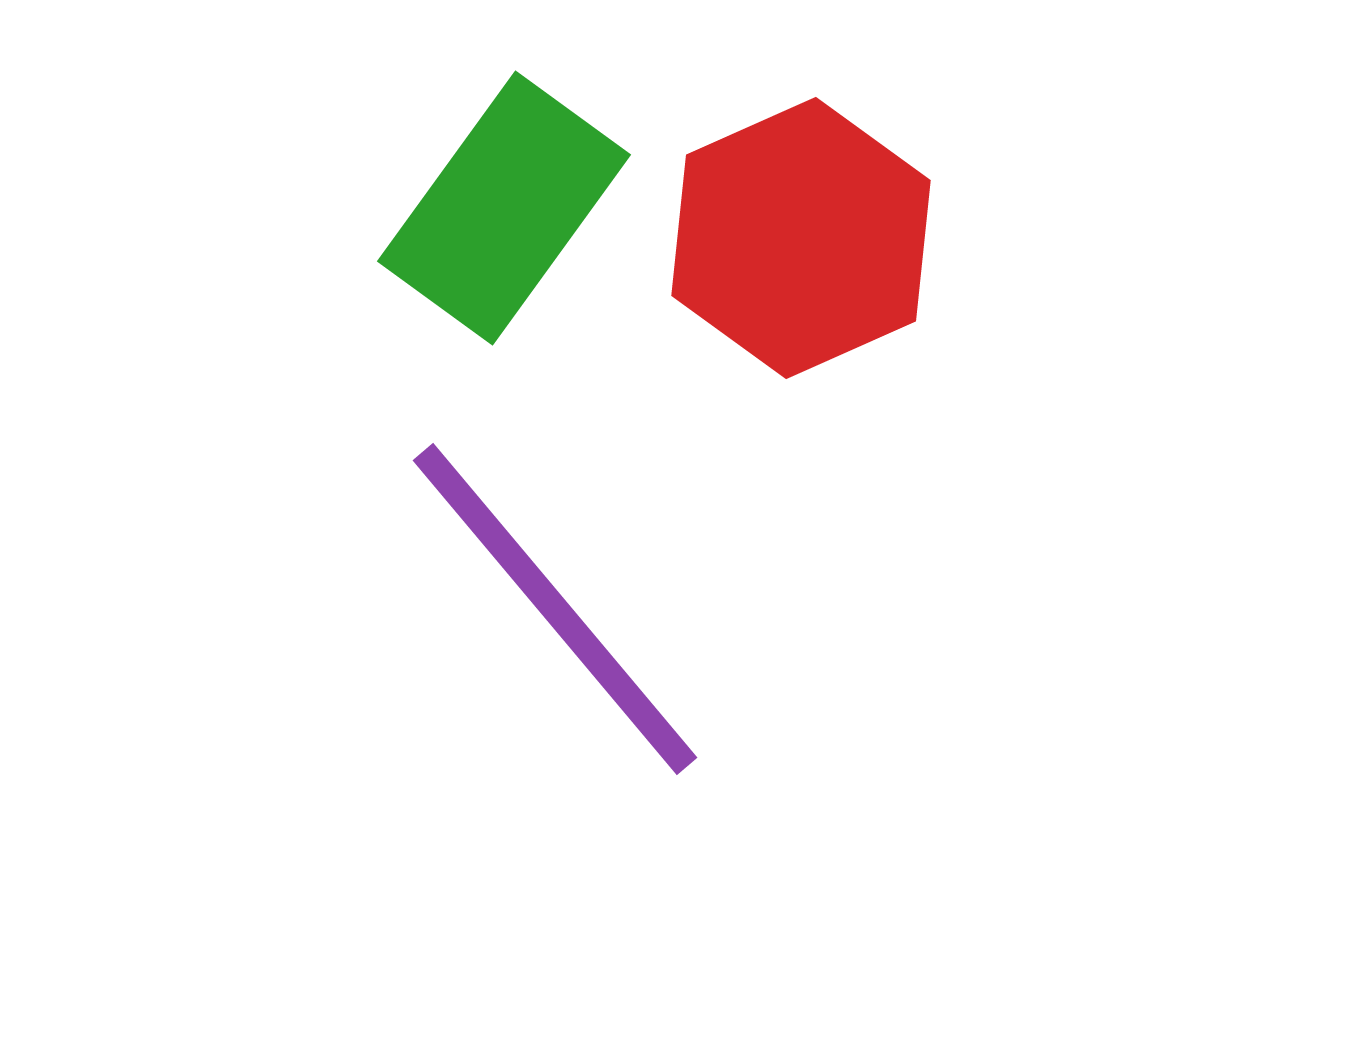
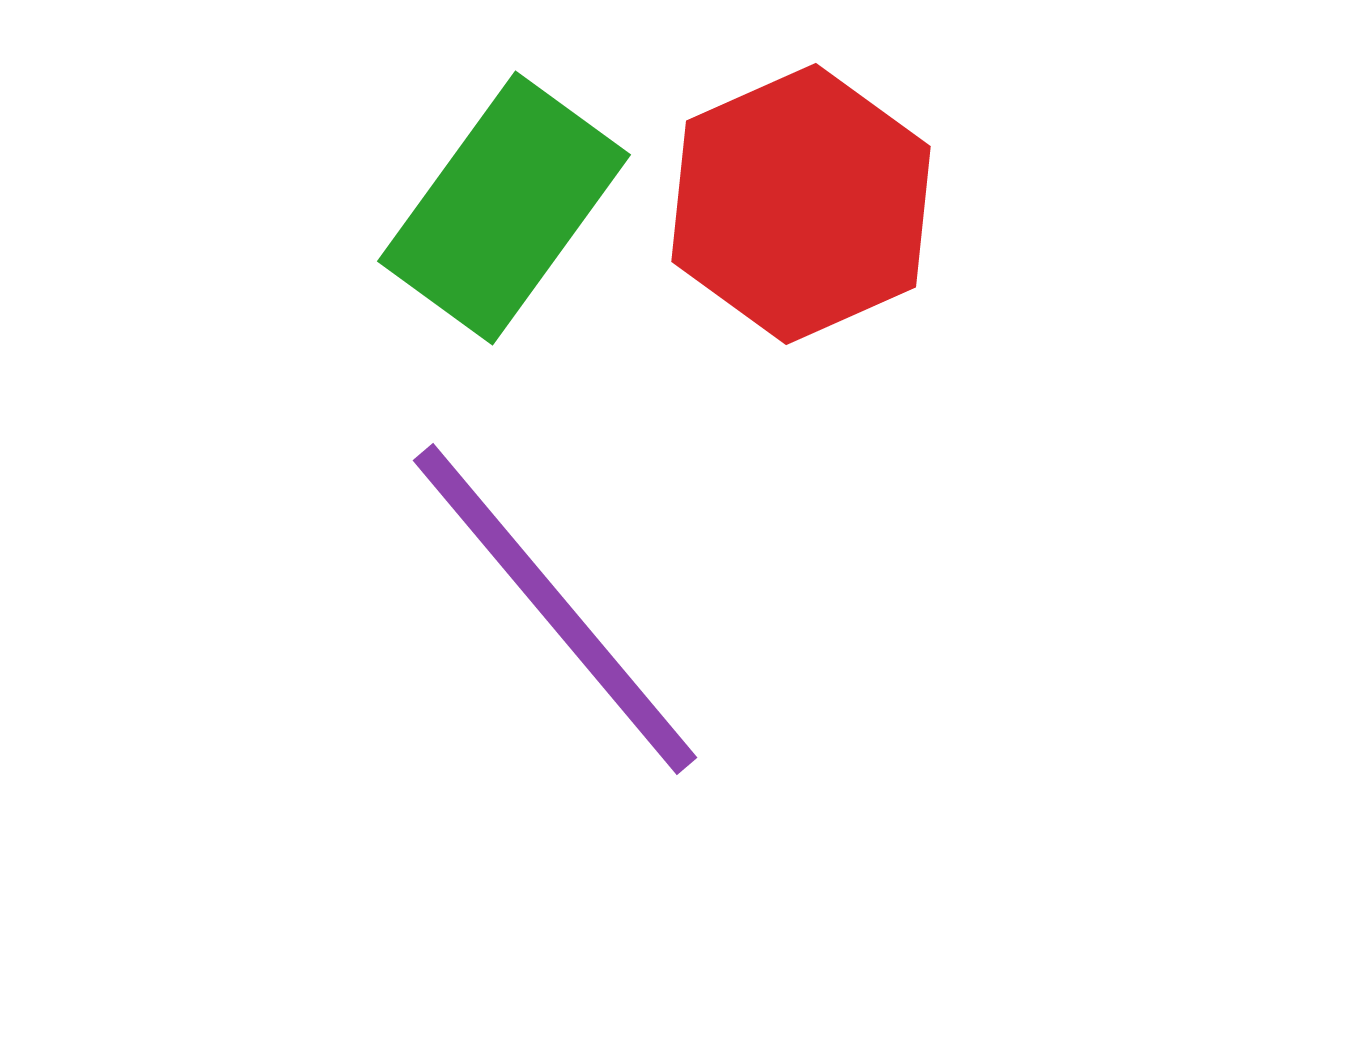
red hexagon: moved 34 px up
